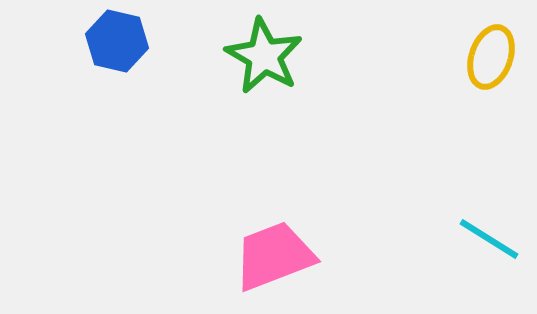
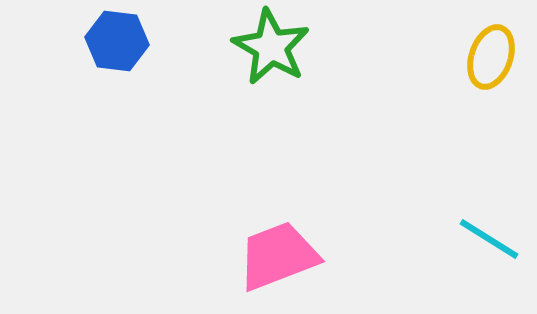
blue hexagon: rotated 6 degrees counterclockwise
green star: moved 7 px right, 9 px up
pink trapezoid: moved 4 px right
